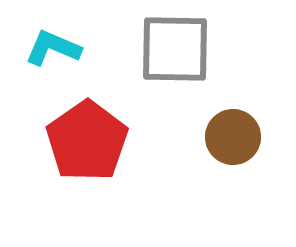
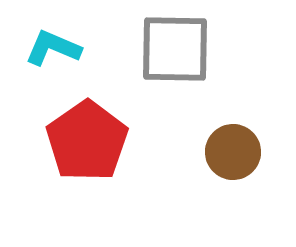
brown circle: moved 15 px down
